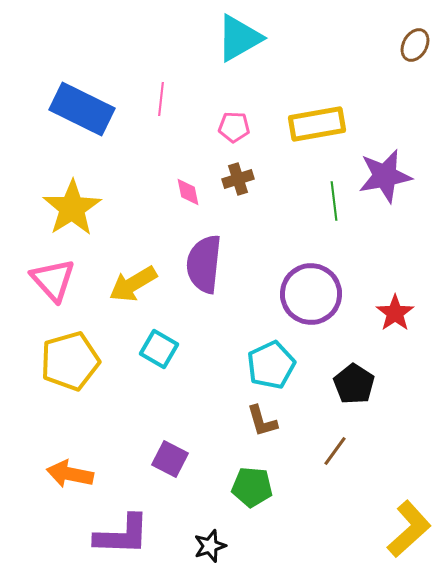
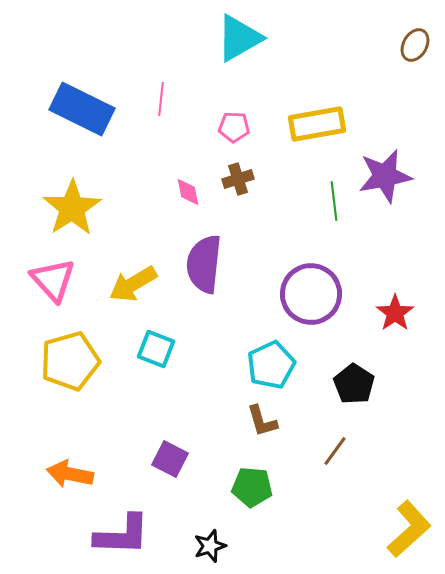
cyan square: moved 3 px left; rotated 9 degrees counterclockwise
